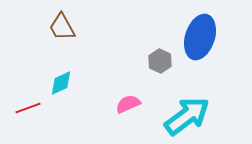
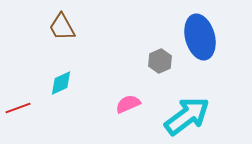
blue ellipse: rotated 33 degrees counterclockwise
gray hexagon: rotated 10 degrees clockwise
red line: moved 10 px left
